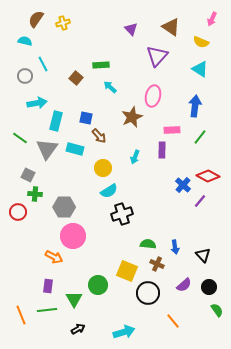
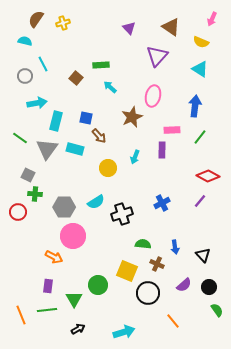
purple triangle at (131, 29): moved 2 px left, 1 px up
yellow circle at (103, 168): moved 5 px right
blue cross at (183, 185): moved 21 px left, 18 px down; rotated 21 degrees clockwise
cyan semicircle at (109, 191): moved 13 px left, 11 px down
green semicircle at (148, 244): moved 5 px left
